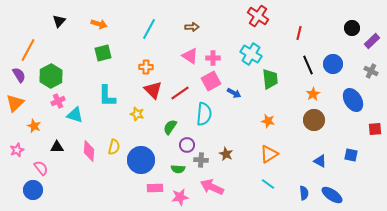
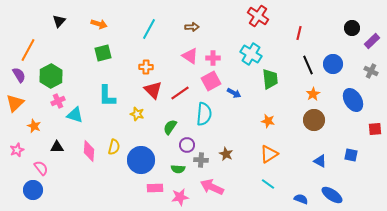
blue semicircle at (304, 193): moved 3 px left, 6 px down; rotated 64 degrees counterclockwise
